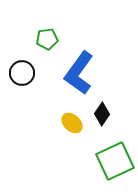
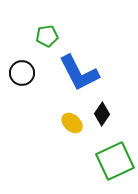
green pentagon: moved 3 px up
blue L-shape: rotated 63 degrees counterclockwise
